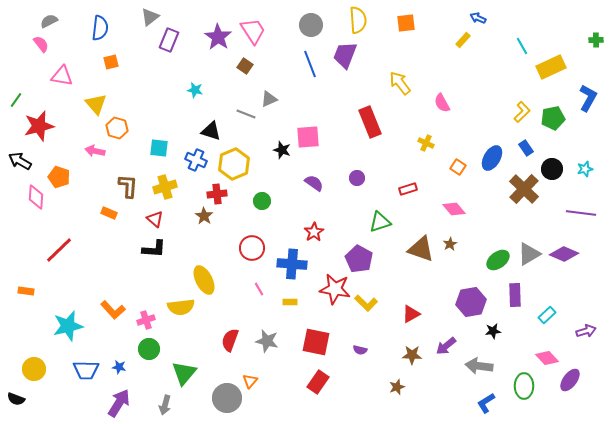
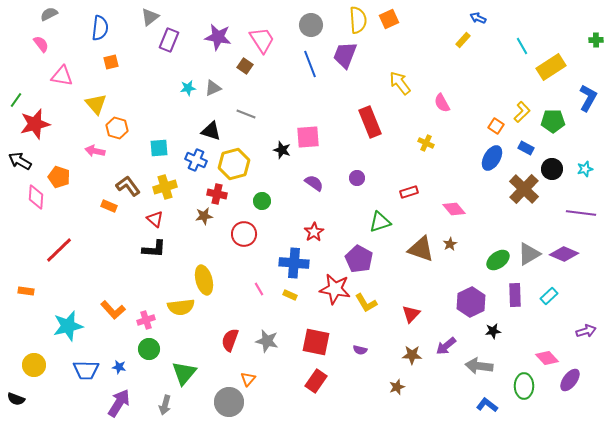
gray semicircle at (49, 21): moved 7 px up
orange square at (406, 23): moved 17 px left, 4 px up; rotated 18 degrees counterclockwise
pink trapezoid at (253, 31): moved 9 px right, 9 px down
purple star at (218, 37): rotated 24 degrees counterclockwise
yellow rectangle at (551, 67): rotated 8 degrees counterclockwise
cyan star at (195, 90): moved 7 px left, 2 px up; rotated 21 degrees counterclockwise
gray triangle at (269, 99): moved 56 px left, 11 px up
green pentagon at (553, 118): moved 3 px down; rotated 10 degrees clockwise
red star at (39, 126): moved 4 px left, 2 px up
cyan square at (159, 148): rotated 12 degrees counterclockwise
blue rectangle at (526, 148): rotated 28 degrees counterclockwise
yellow hexagon at (234, 164): rotated 8 degrees clockwise
orange square at (458, 167): moved 38 px right, 41 px up
brown L-shape at (128, 186): rotated 40 degrees counterclockwise
red rectangle at (408, 189): moved 1 px right, 3 px down
red cross at (217, 194): rotated 18 degrees clockwise
orange rectangle at (109, 213): moved 7 px up
brown star at (204, 216): rotated 30 degrees clockwise
red circle at (252, 248): moved 8 px left, 14 px up
blue cross at (292, 264): moved 2 px right, 1 px up
yellow ellipse at (204, 280): rotated 12 degrees clockwise
yellow rectangle at (290, 302): moved 7 px up; rotated 24 degrees clockwise
purple hexagon at (471, 302): rotated 16 degrees counterclockwise
yellow L-shape at (366, 303): rotated 15 degrees clockwise
red triangle at (411, 314): rotated 18 degrees counterclockwise
cyan rectangle at (547, 315): moved 2 px right, 19 px up
yellow circle at (34, 369): moved 4 px up
orange triangle at (250, 381): moved 2 px left, 2 px up
red rectangle at (318, 382): moved 2 px left, 1 px up
gray circle at (227, 398): moved 2 px right, 4 px down
blue L-shape at (486, 403): moved 1 px right, 2 px down; rotated 70 degrees clockwise
